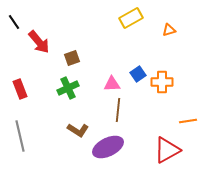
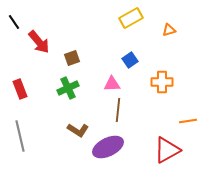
blue square: moved 8 px left, 14 px up
